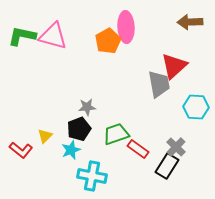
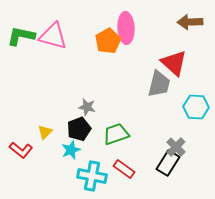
pink ellipse: moved 1 px down
green L-shape: moved 1 px left
red triangle: moved 3 px up; rotated 36 degrees counterclockwise
gray trapezoid: rotated 24 degrees clockwise
gray star: rotated 18 degrees clockwise
yellow triangle: moved 4 px up
red rectangle: moved 14 px left, 20 px down
black rectangle: moved 1 px right, 3 px up
